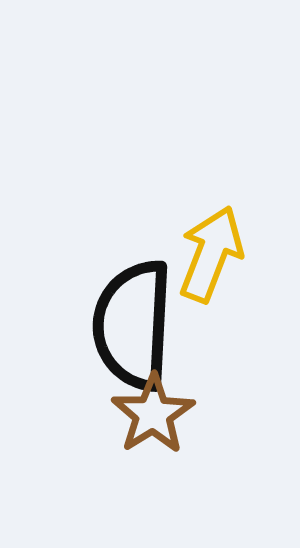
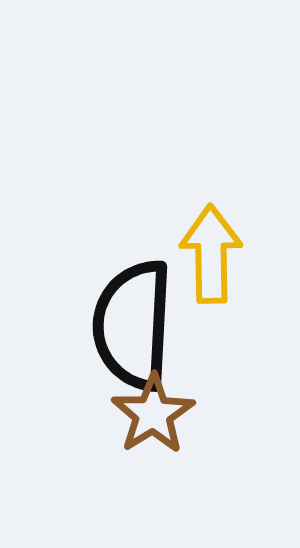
yellow arrow: rotated 22 degrees counterclockwise
